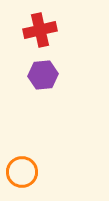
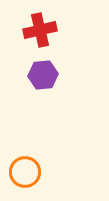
orange circle: moved 3 px right
